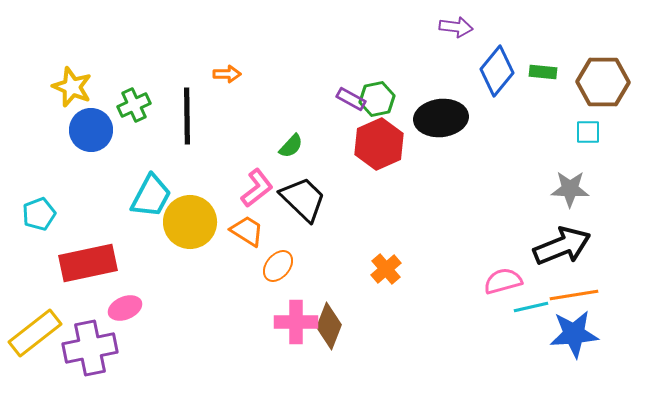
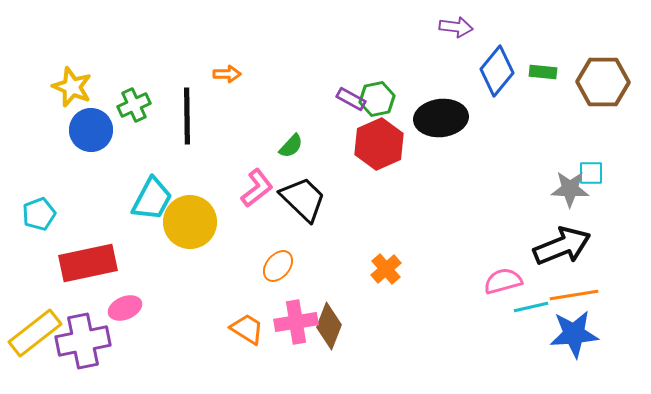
cyan square: moved 3 px right, 41 px down
cyan trapezoid: moved 1 px right, 3 px down
orange trapezoid: moved 98 px down
pink cross: rotated 9 degrees counterclockwise
purple cross: moved 7 px left, 7 px up
